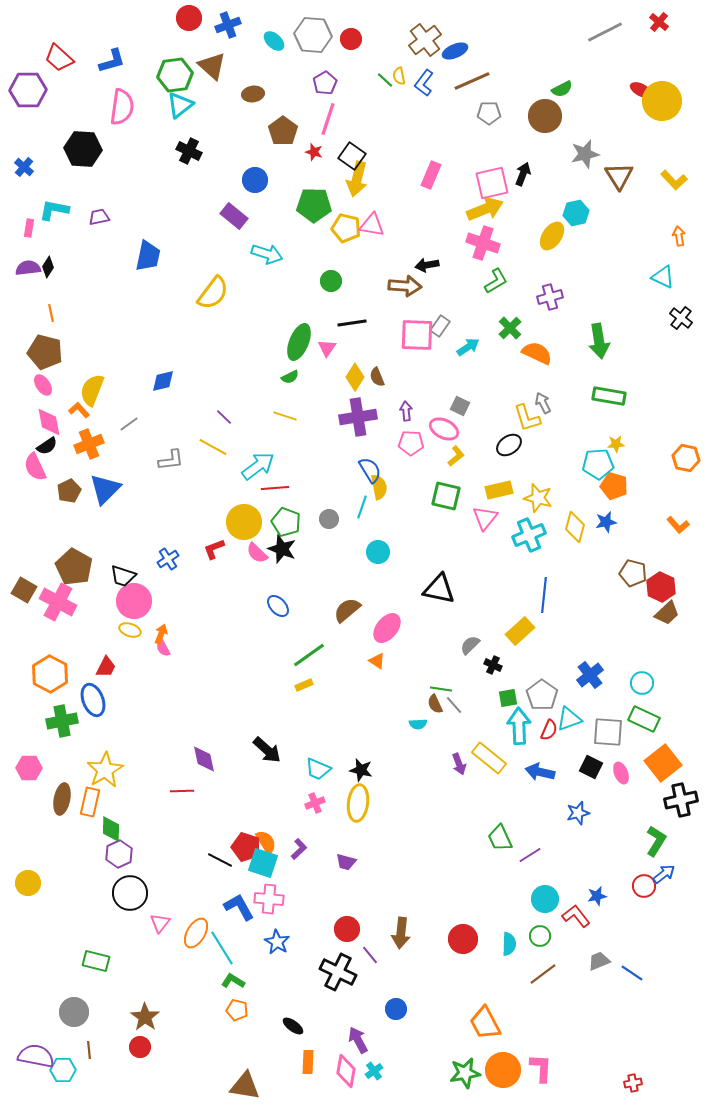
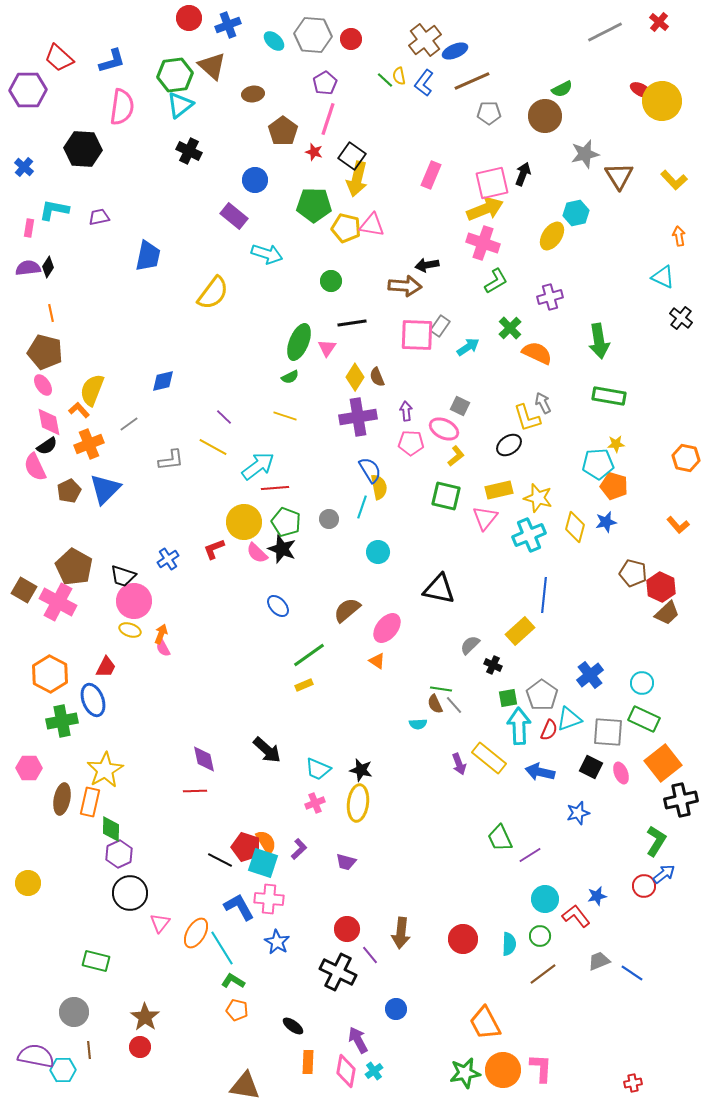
red line at (182, 791): moved 13 px right
